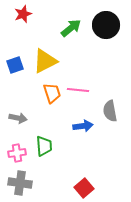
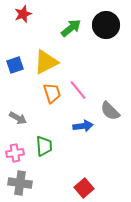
yellow triangle: moved 1 px right, 1 px down
pink line: rotated 45 degrees clockwise
gray semicircle: rotated 35 degrees counterclockwise
gray arrow: rotated 18 degrees clockwise
pink cross: moved 2 px left
